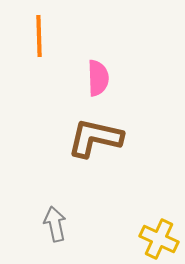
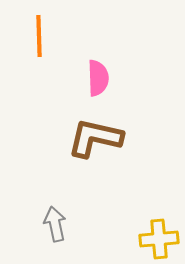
yellow cross: rotated 30 degrees counterclockwise
